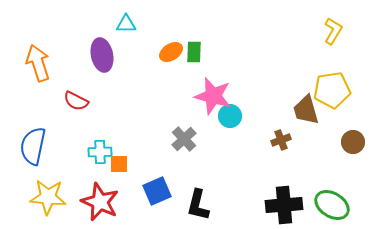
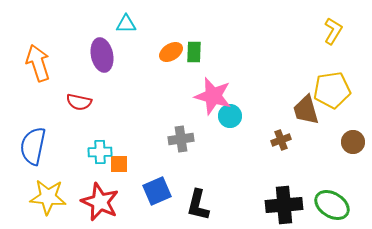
red semicircle: moved 3 px right, 1 px down; rotated 15 degrees counterclockwise
gray cross: moved 3 px left; rotated 35 degrees clockwise
